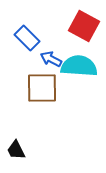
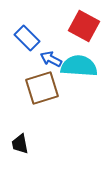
brown square: rotated 16 degrees counterclockwise
black trapezoid: moved 4 px right, 6 px up; rotated 15 degrees clockwise
